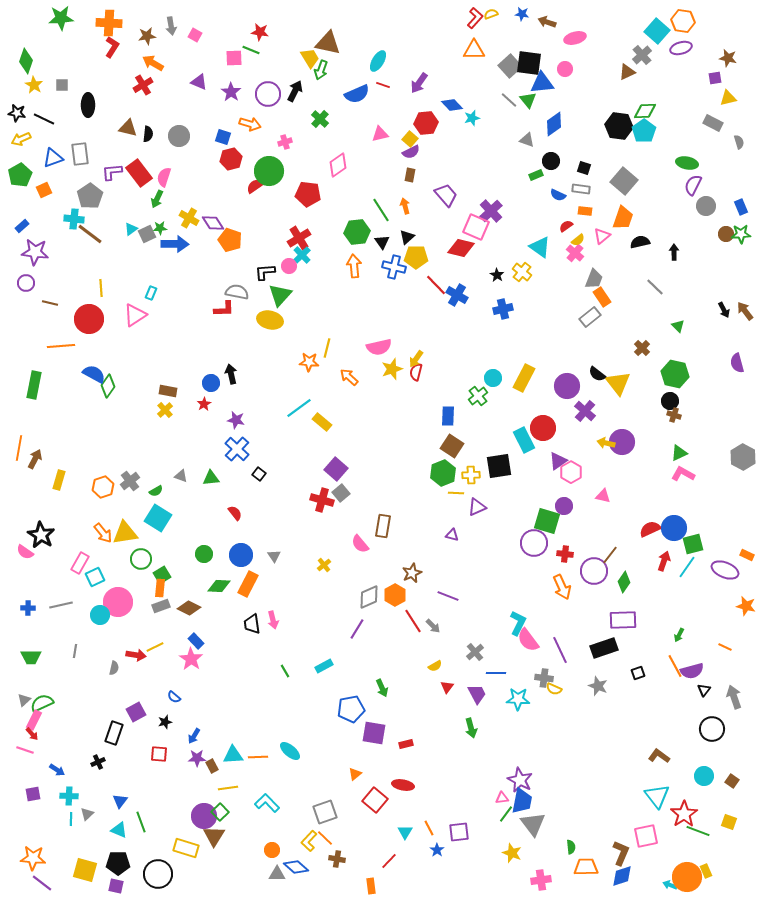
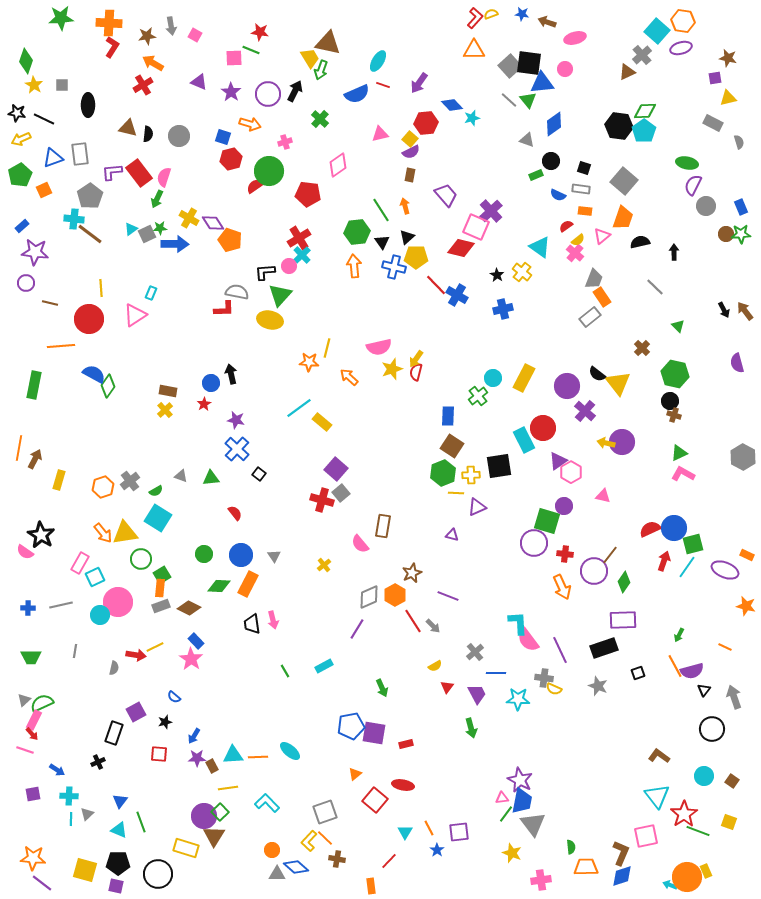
cyan L-shape at (518, 623): rotated 30 degrees counterclockwise
blue pentagon at (351, 709): moved 17 px down
